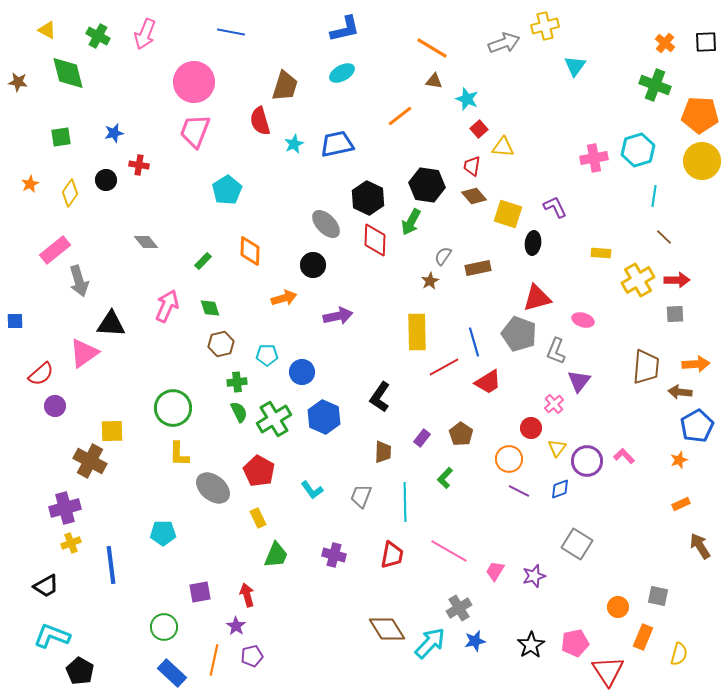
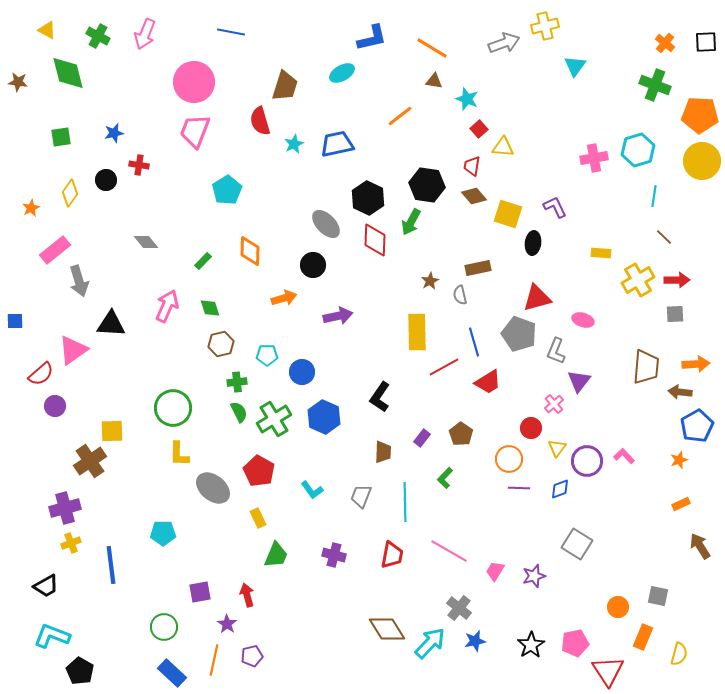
blue L-shape at (345, 29): moved 27 px right, 9 px down
orange star at (30, 184): moved 1 px right, 24 px down
gray semicircle at (443, 256): moved 17 px right, 39 px down; rotated 48 degrees counterclockwise
pink triangle at (84, 353): moved 11 px left, 3 px up
brown cross at (90, 461): rotated 28 degrees clockwise
purple line at (519, 491): moved 3 px up; rotated 25 degrees counterclockwise
gray cross at (459, 608): rotated 20 degrees counterclockwise
purple star at (236, 626): moved 9 px left, 2 px up
